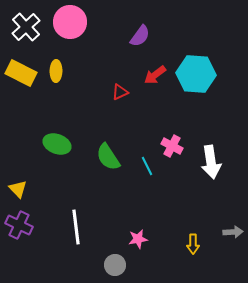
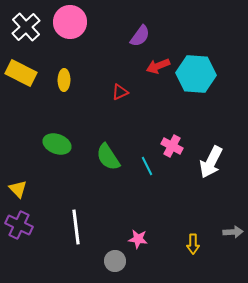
yellow ellipse: moved 8 px right, 9 px down
red arrow: moved 3 px right, 9 px up; rotated 15 degrees clockwise
white arrow: rotated 36 degrees clockwise
pink star: rotated 18 degrees clockwise
gray circle: moved 4 px up
